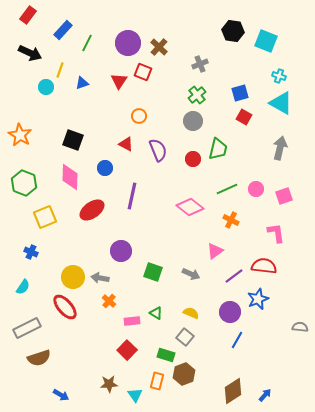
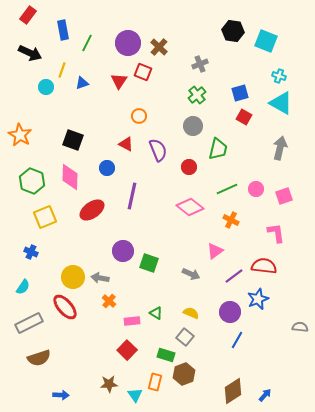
blue rectangle at (63, 30): rotated 54 degrees counterclockwise
yellow line at (60, 70): moved 2 px right
gray circle at (193, 121): moved 5 px down
red circle at (193, 159): moved 4 px left, 8 px down
blue circle at (105, 168): moved 2 px right
green hexagon at (24, 183): moved 8 px right, 2 px up
purple circle at (121, 251): moved 2 px right
green square at (153, 272): moved 4 px left, 9 px up
gray rectangle at (27, 328): moved 2 px right, 5 px up
orange rectangle at (157, 381): moved 2 px left, 1 px down
blue arrow at (61, 395): rotated 28 degrees counterclockwise
